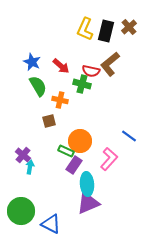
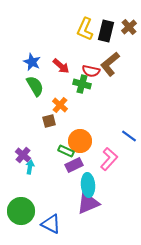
green semicircle: moved 3 px left
orange cross: moved 5 px down; rotated 28 degrees clockwise
purple rectangle: rotated 30 degrees clockwise
cyan ellipse: moved 1 px right, 1 px down
